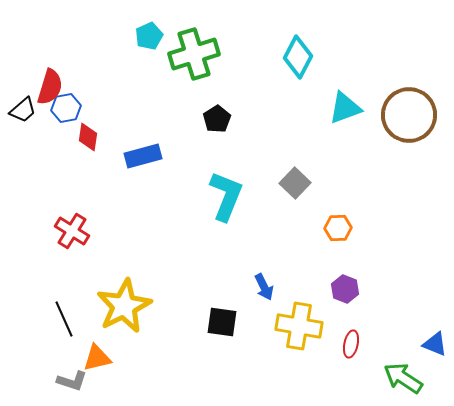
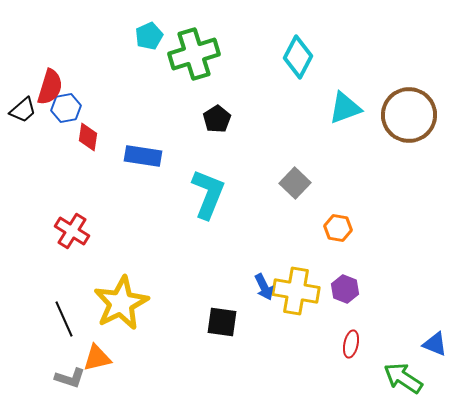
blue rectangle: rotated 24 degrees clockwise
cyan L-shape: moved 18 px left, 2 px up
orange hexagon: rotated 12 degrees clockwise
yellow star: moved 3 px left, 3 px up
yellow cross: moved 3 px left, 35 px up
gray L-shape: moved 2 px left, 3 px up
